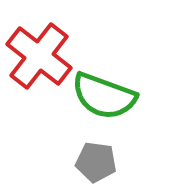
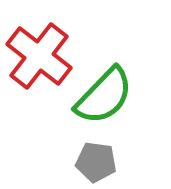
green semicircle: rotated 66 degrees counterclockwise
